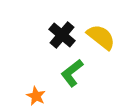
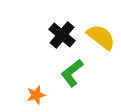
orange star: moved 1 px up; rotated 30 degrees clockwise
